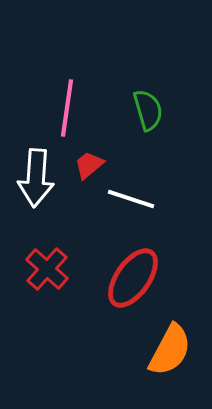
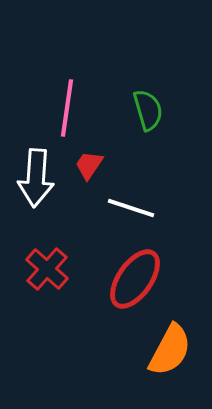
red trapezoid: rotated 16 degrees counterclockwise
white line: moved 9 px down
red ellipse: moved 2 px right, 1 px down
